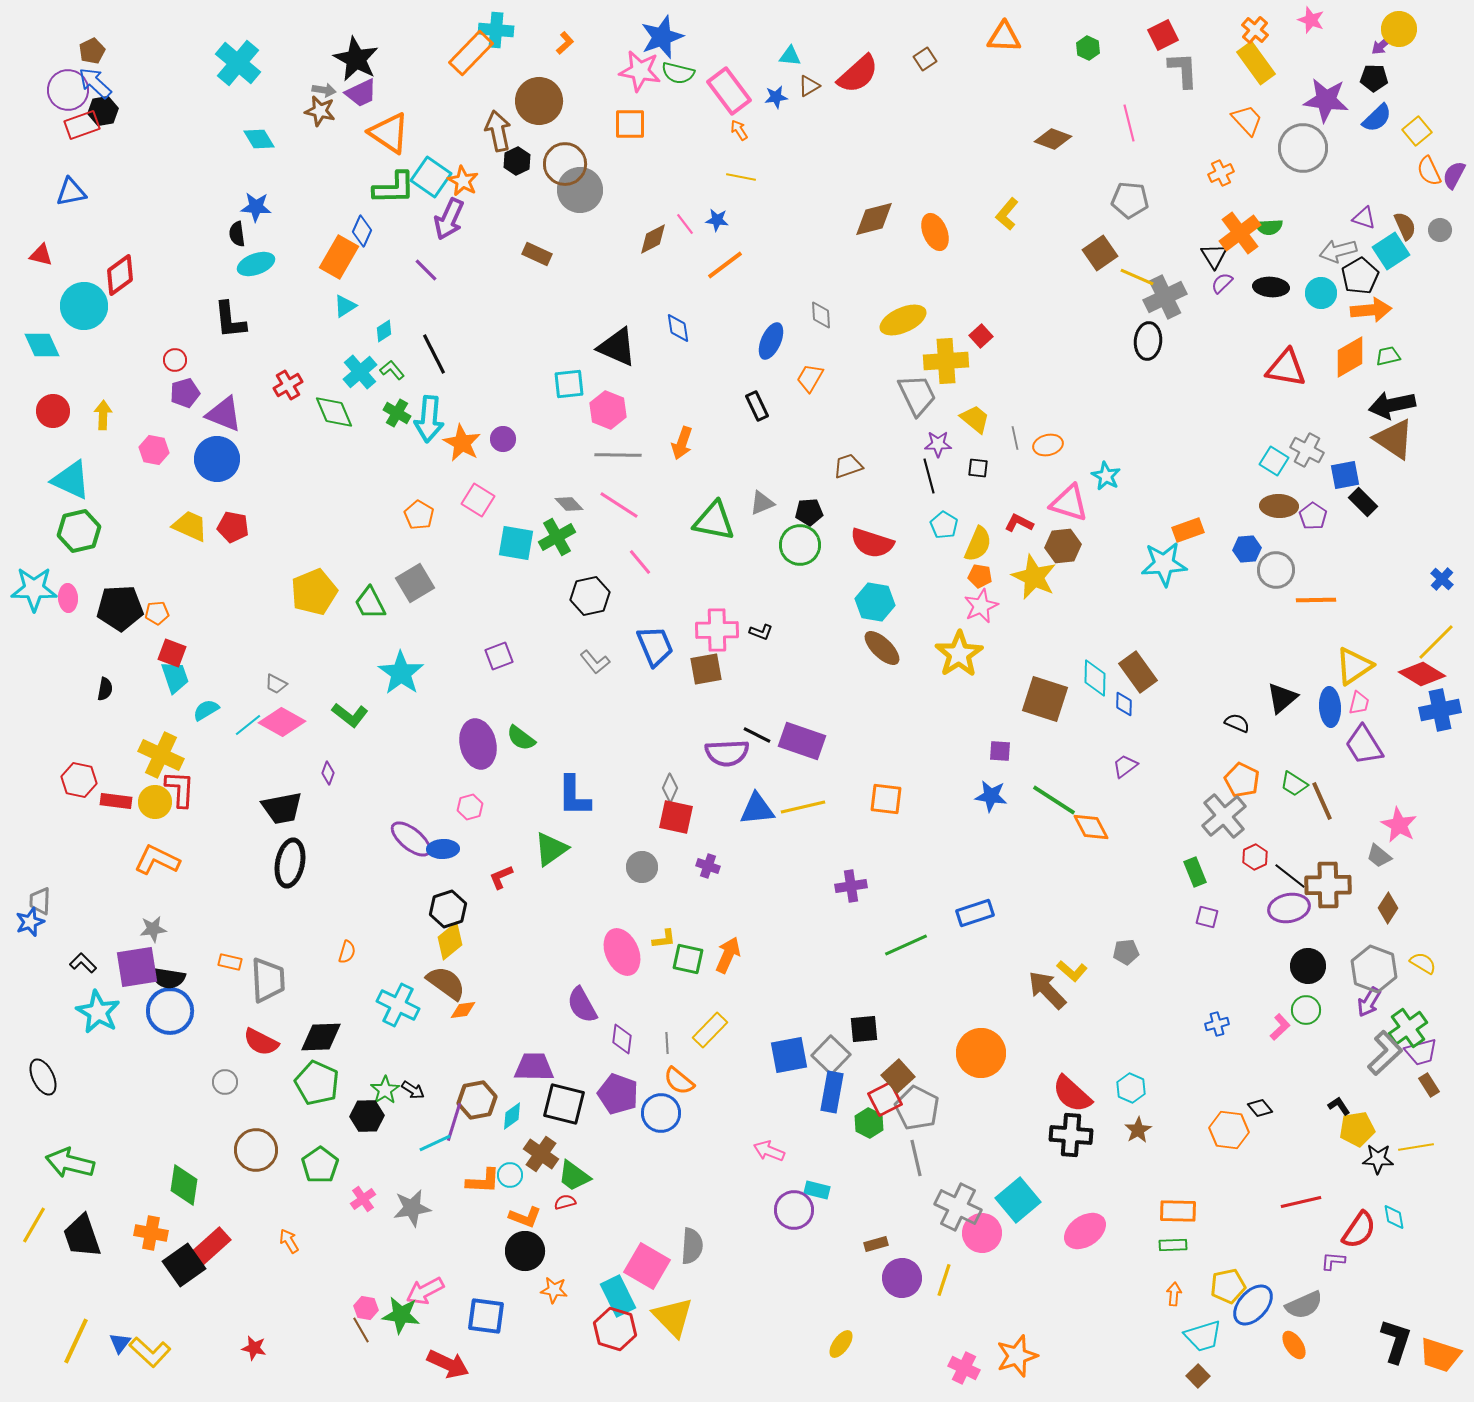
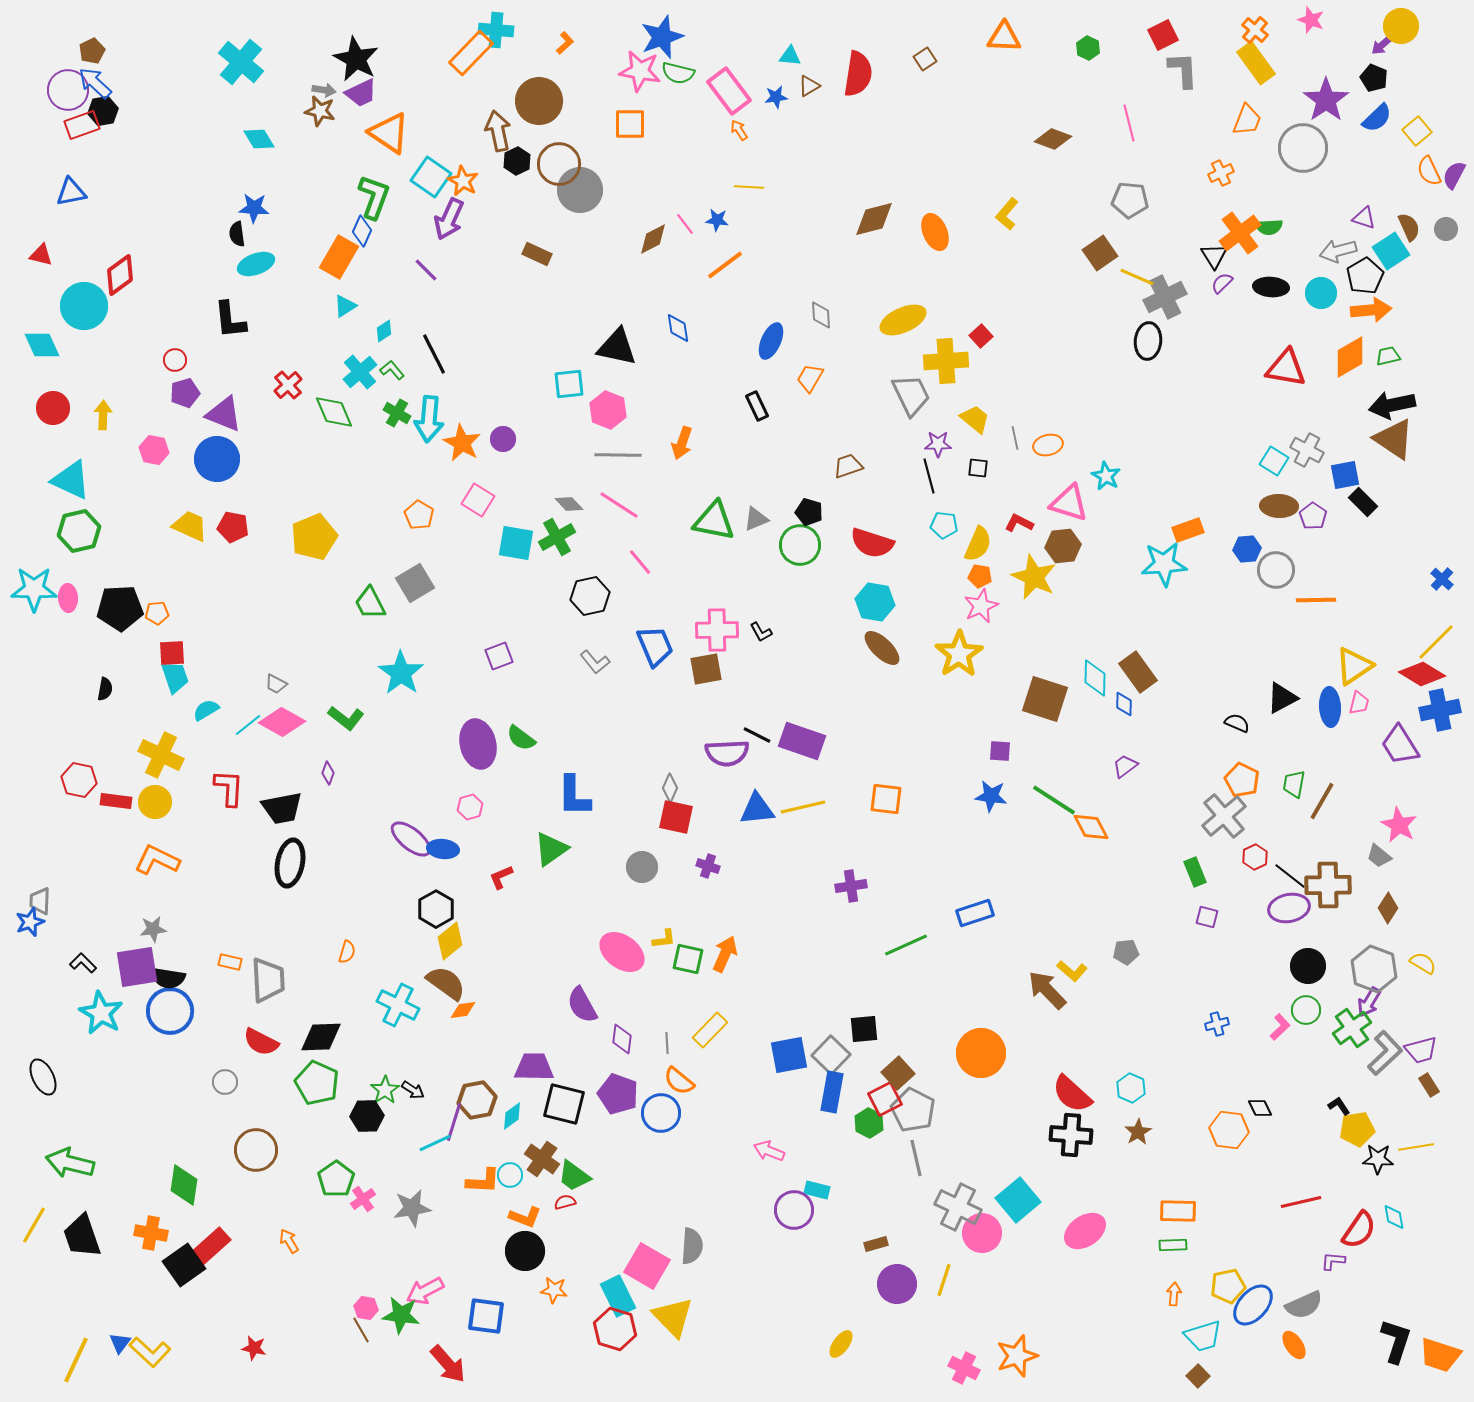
yellow circle at (1399, 29): moved 2 px right, 3 px up
cyan cross at (238, 63): moved 3 px right, 1 px up
red semicircle at (858, 74): rotated 39 degrees counterclockwise
black pentagon at (1374, 78): rotated 20 degrees clockwise
purple star at (1326, 100): rotated 30 degrees clockwise
orange trapezoid at (1247, 120): rotated 64 degrees clockwise
brown circle at (565, 164): moved 6 px left
yellow line at (741, 177): moved 8 px right, 10 px down; rotated 8 degrees counterclockwise
green L-shape at (394, 188): moved 20 px left, 9 px down; rotated 69 degrees counterclockwise
blue star at (256, 207): moved 2 px left, 1 px down
brown semicircle at (1405, 226): moved 4 px right, 1 px down
gray circle at (1440, 230): moved 6 px right, 1 px up
black pentagon at (1360, 276): moved 5 px right
black triangle at (617, 347): rotated 12 degrees counterclockwise
red cross at (288, 385): rotated 12 degrees counterclockwise
gray trapezoid at (917, 395): moved 6 px left
red circle at (53, 411): moved 3 px up
gray triangle at (762, 503): moved 6 px left, 16 px down
black pentagon at (809, 512): rotated 20 degrees clockwise
cyan pentagon at (944, 525): rotated 24 degrees counterclockwise
yellow pentagon at (314, 592): moved 55 px up
black L-shape at (761, 632): rotated 40 degrees clockwise
red square at (172, 653): rotated 24 degrees counterclockwise
black triangle at (1282, 698): rotated 12 degrees clockwise
green L-shape at (350, 715): moved 4 px left, 3 px down
purple trapezoid at (1364, 745): moved 36 px right
green trapezoid at (1294, 784): rotated 68 degrees clockwise
red L-shape at (180, 789): moved 49 px right, 1 px up
brown line at (1322, 801): rotated 54 degrees clockwise
blue ellipse at (443, 849): rotated 8 degrees clockwise
black hexagon at (448, 909): moved 12 px left; rotated 12 degrees counterclockwise
pink ellipse at (622, 952): rotated 30 degrees counterclockwise
orange arrow at (728, 955): moved 3 px left, 1 px up
cyan star at (98, 1012): moved 3 px right, 1 px down
green cross at (1408, 1028): moved 56 px left
purple trapezoid at (1421, 1052): moved 2 px up
brown square at (898, 1076): moved 3 px up
gray pentagon at (917, 1108): moved 4 px left, 2 px down
black diamond at (1260, 1108): rotated 15 degrees clockwise
brown star at (1138, 1130): moved 2 px down
brown cross at (541, 1154): moved 1 px right, 5 px down
green pentagon at (320, 1165): moved 16 px right, 14 px down
purple circle at (902, 1278): moved 5 px left, 6 px down
yellow line at (76, 1341): moved 19 px down
red arrow at (448, 1364): rotated 24 degrees clockwise
